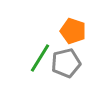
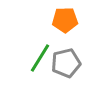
orange pentagon: moved 8 px left, 11 px up; rotated 20 degrees counterclockwise
